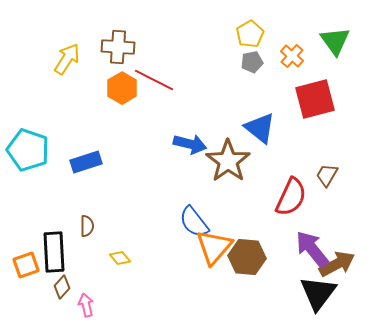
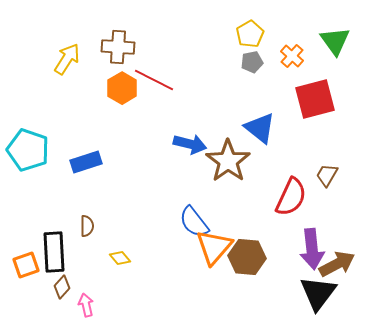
purple arrow: rotated 147 degrees counterclockwise
